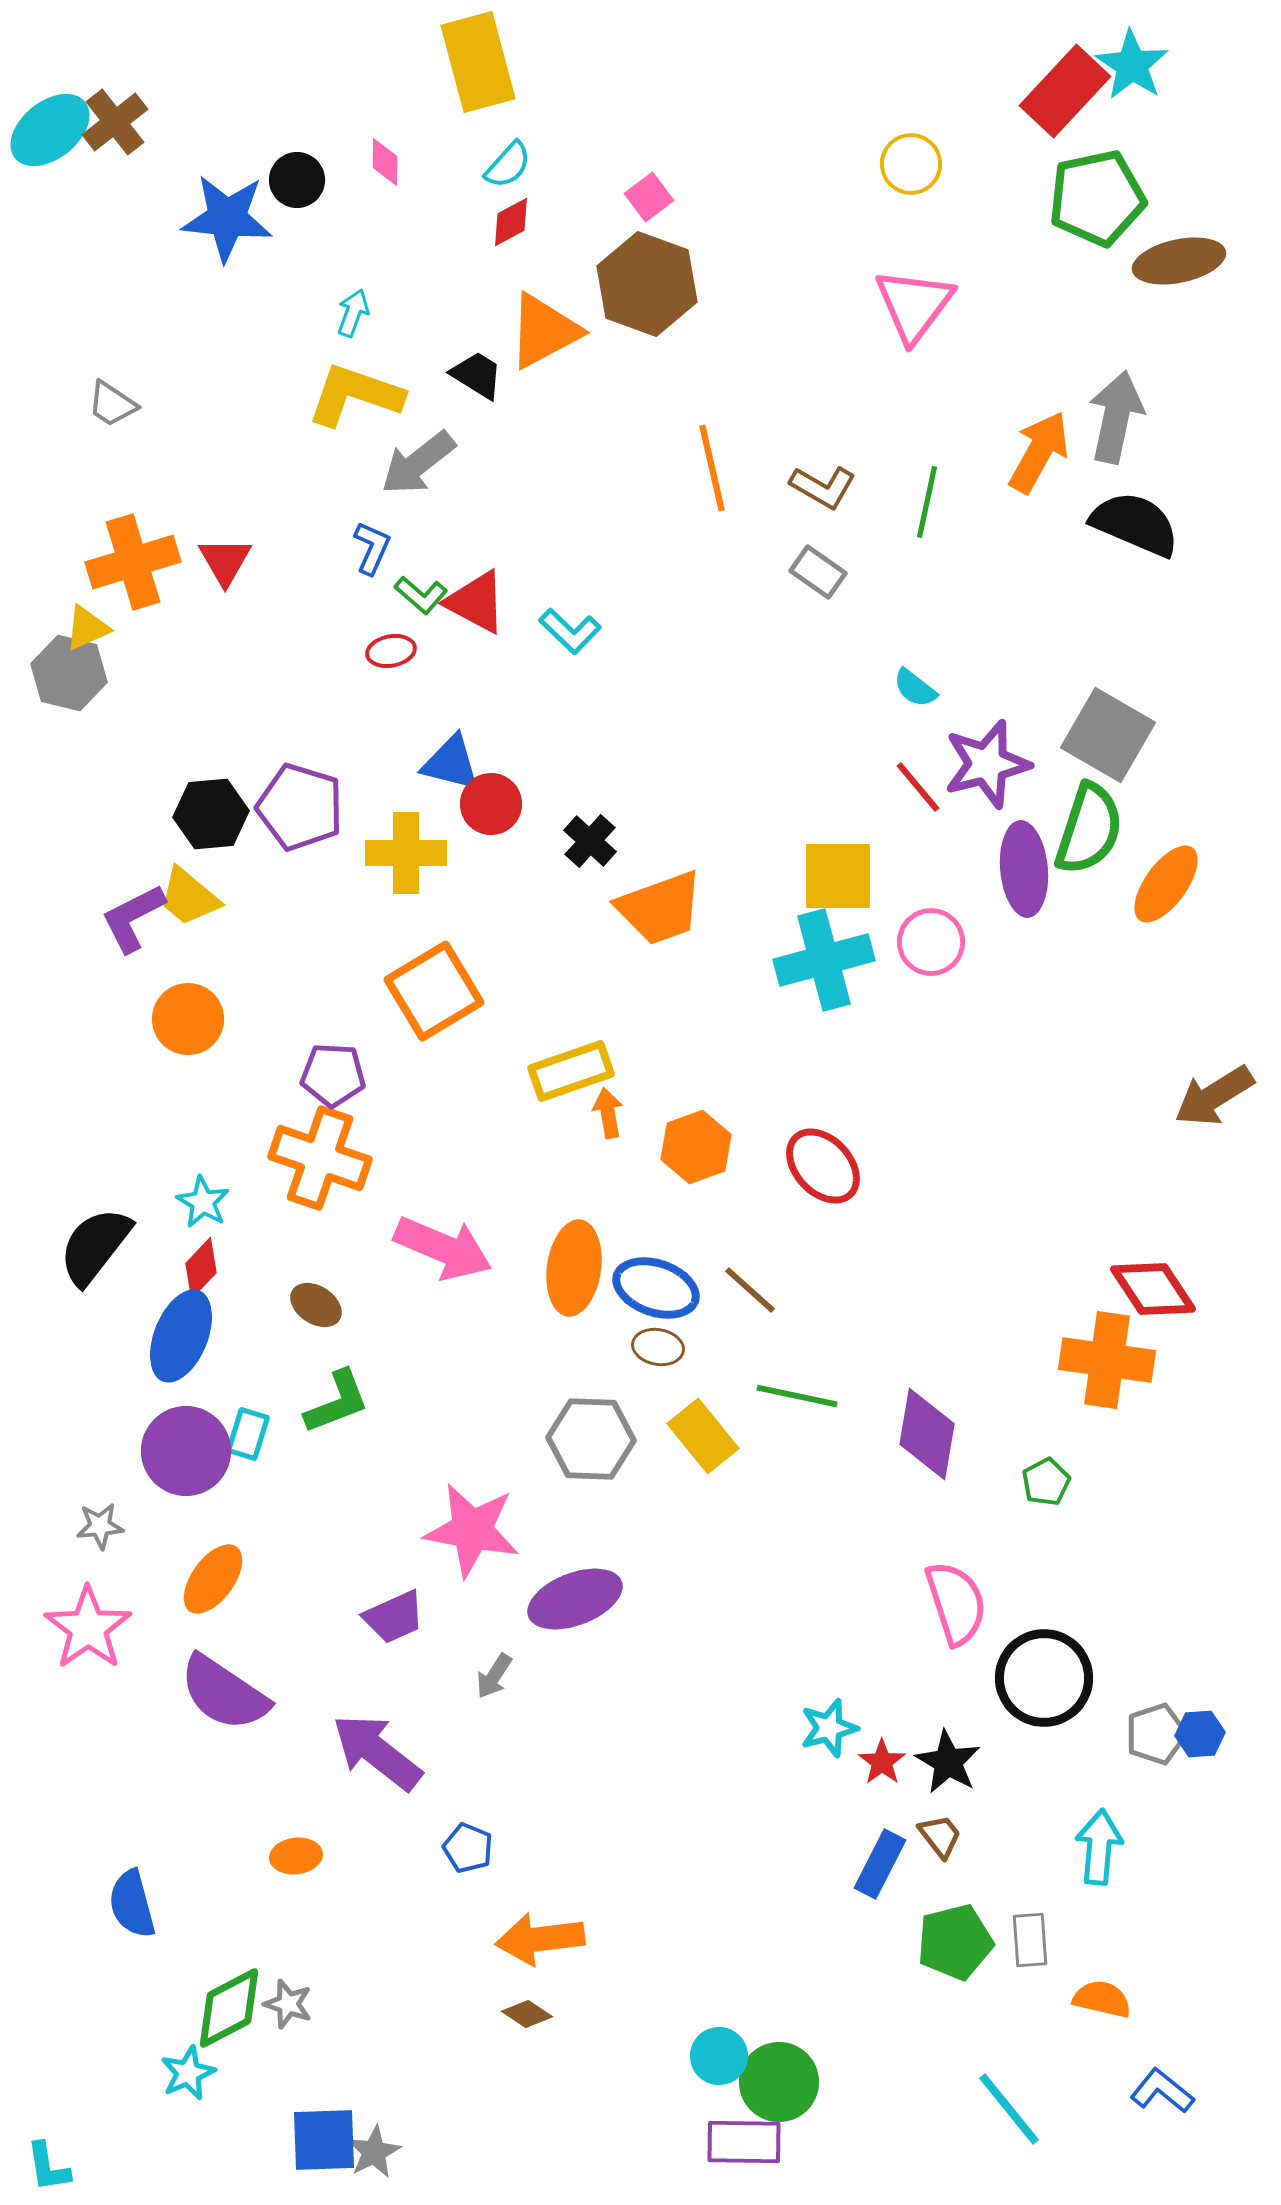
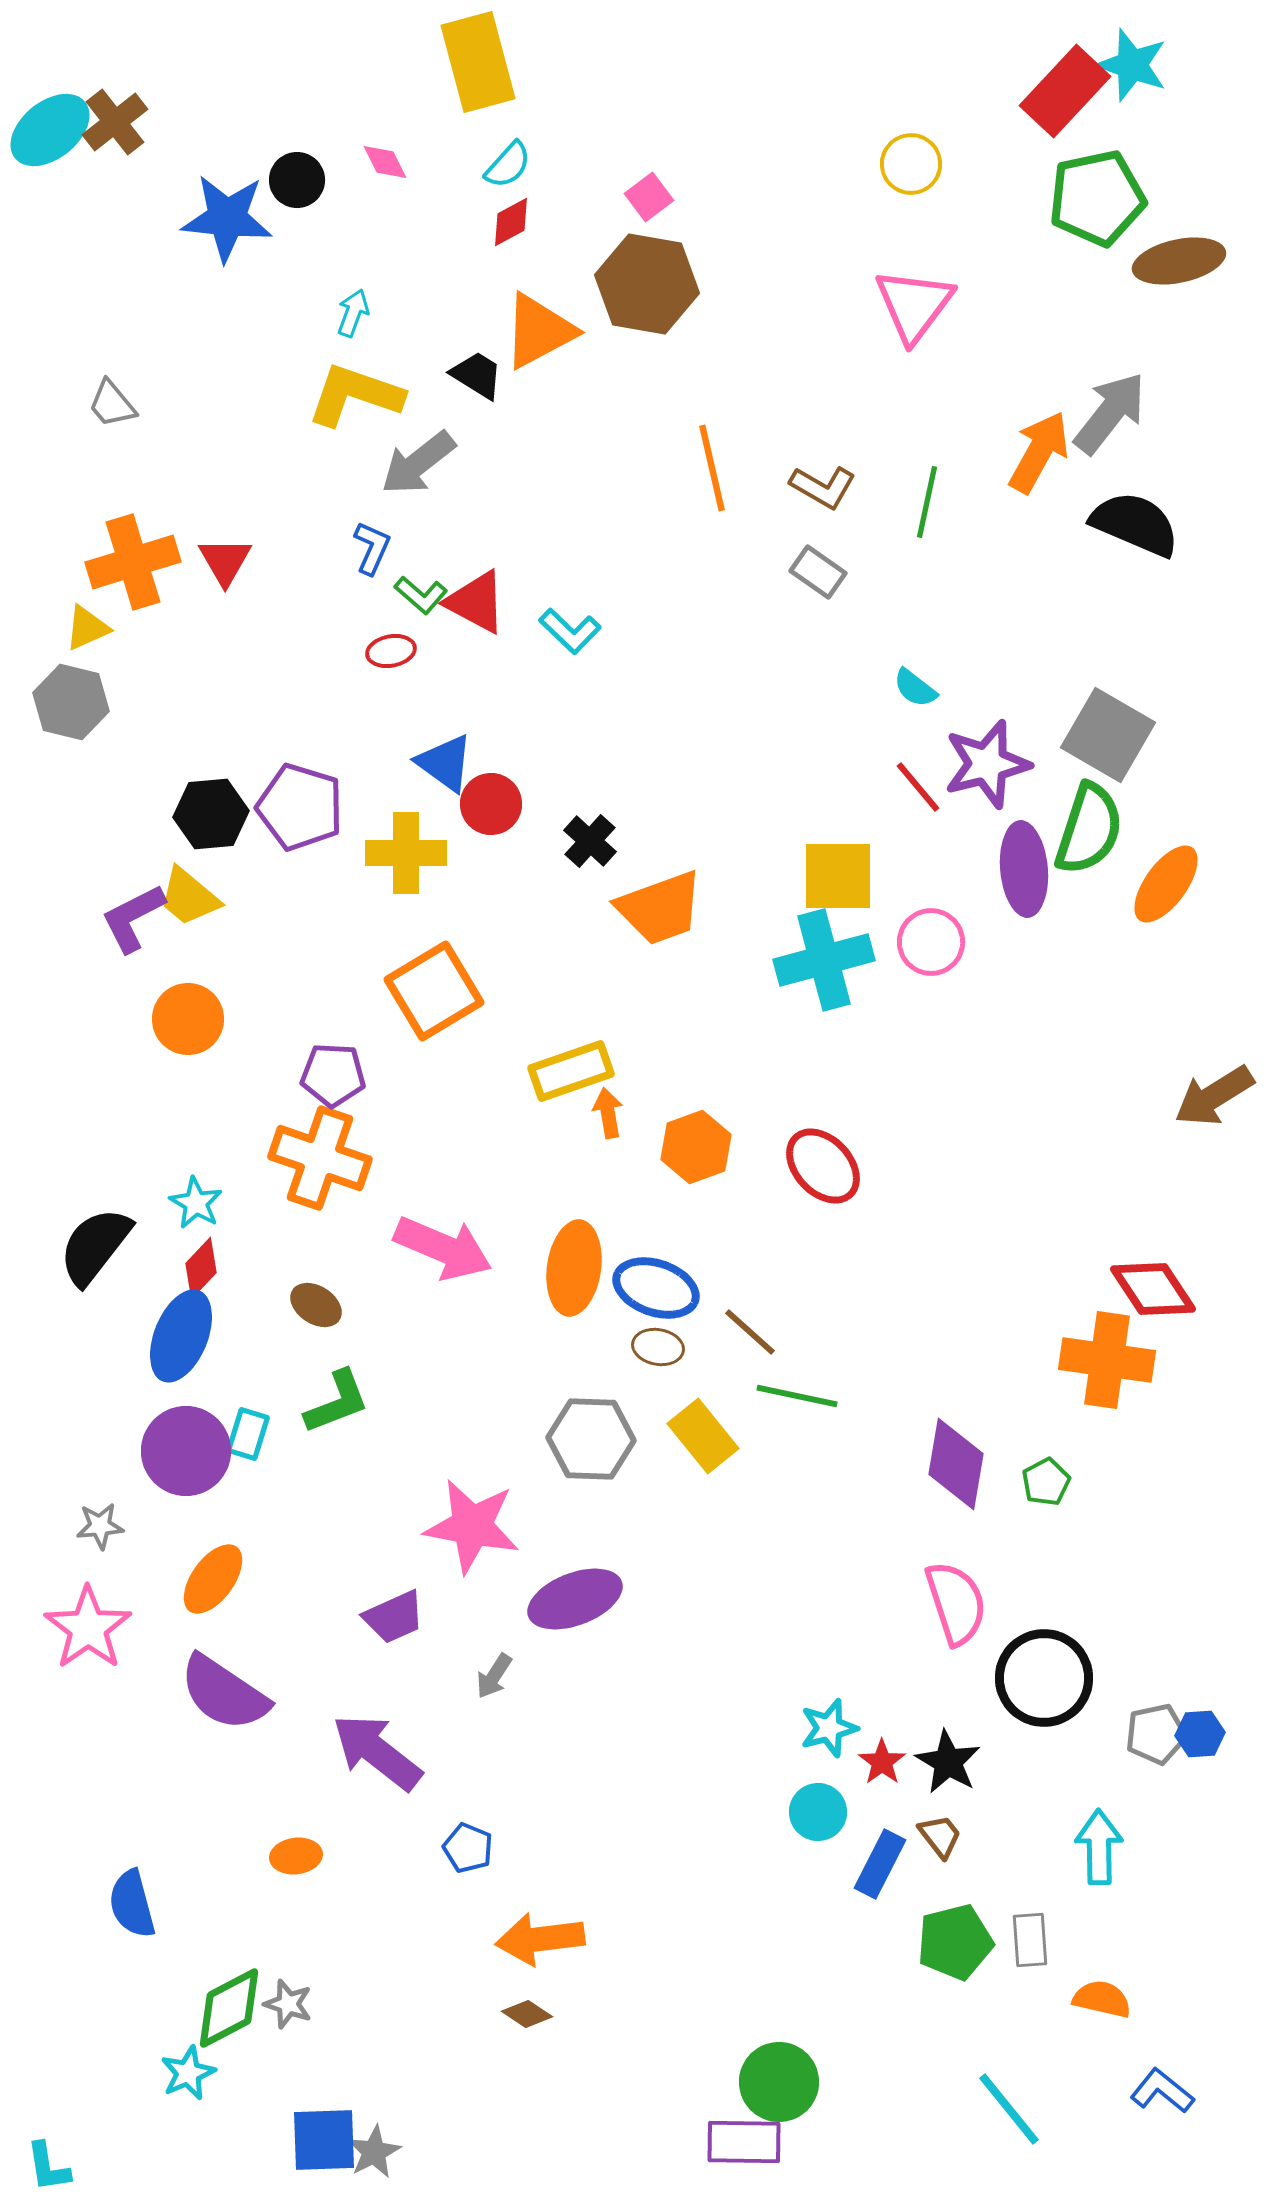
cyan star at (1132, 65): rotated 14 degrees counterclockwise
pink diamond at (385, 162): rotated 27 degrees counterclockwise
brown hexagon at (647, 284): rotated 10 degrees counterclockwise
orange triangle at (544, 331): moved 5 px left
gray trapezoid at (112, 404): rotated 16 degrees clockwise
gray arrow at (1116, 417): moved 6 px left, 4 px up; rotated 26 degrees clockwise
gray hexagon at (69, 673): moved 2 px right, 29 px down
blue triangle at (451, 763): moved 6 px left; rotated 22 degrees clockwise
cyan star at (203, 1202): moved 7 px left, 1 px down
brown line at (750, 1290): moved 42 px down
purple diamond at (927, 1434): moved 29 px right, 30 px down
pink star at (472, 1530): moved 4 px up
gray pentagon at (1156, 1734): rotated 6 degrees clockwise
cyan arrow at (1099, 1847): rotated 6 degrees counterclockwise
cyan circle at (719, 2056): moved 99 px right, 244 px up
